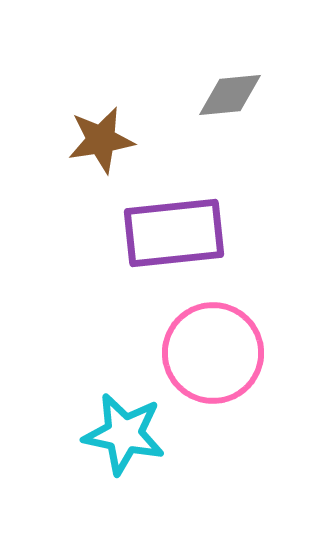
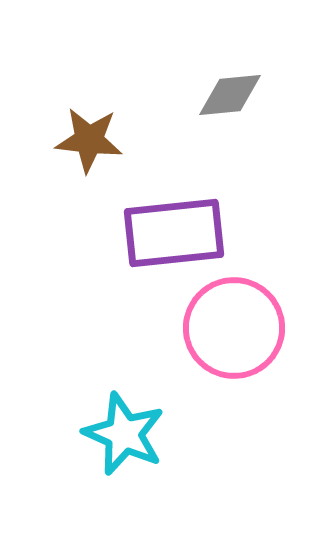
brown star: moved 12 px left; rotated 16 degrees clockwise
pink circle: moved 21 px right, 25 px up
cyan star: rotated 12 degrees clockwise
